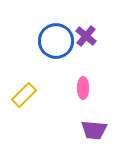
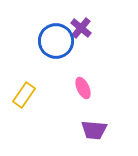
purple cross: moved 5 px left, 8 px up
pink ellipse: rotated 25 degrees counterclockwise
yellow rectangle: rotated 10 degrees counterclockwise
